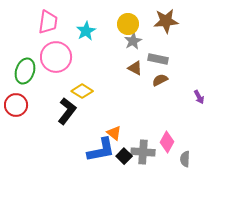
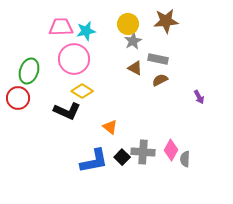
pink trapezoid: moved 13 px right, 5 px down; rotated 100 degrees counterclockwise
cyan star: rotated 18 degrees clockwise
pink circle: moved 18 px right, 2 px down
green ellipse: moved 4 px right
red circle: moved 2 px right, 7 px up
black L-shape: rotated 76 degrees clockwise
orange triangle: moved 4 px left, 6 px up
pink diamond: moved 4 px right, 8 px down
blue L-shape: moved 7 px left, 11 px down
black square: moved 2 px left, 1 px down
